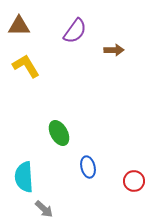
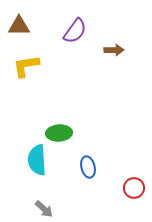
yellow L-shape: rotated 68 degrees counterclockwise
green ellipse: rotated 65 degrees counterclockwise
cyan semicircle: moved 13 px right, 17 px up
red circle: moved 7 px down
